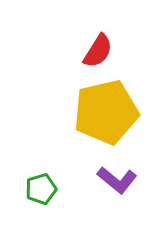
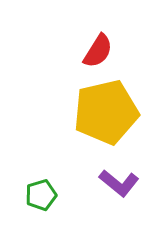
purple L-shape: moved 2 px right, 3 px down
green pentagon: moved 6 px down
